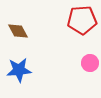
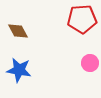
red pentagon: moved 1 px up
blue star: rotated 15 degrees clockwise
